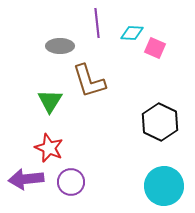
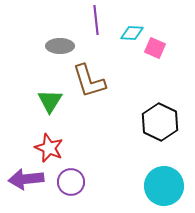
purple line: moved 1 px left, 3 px up
